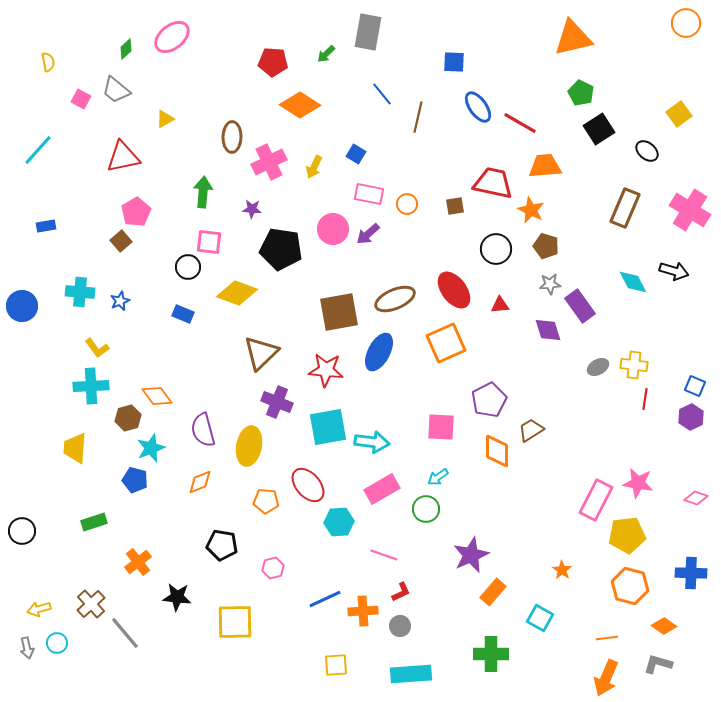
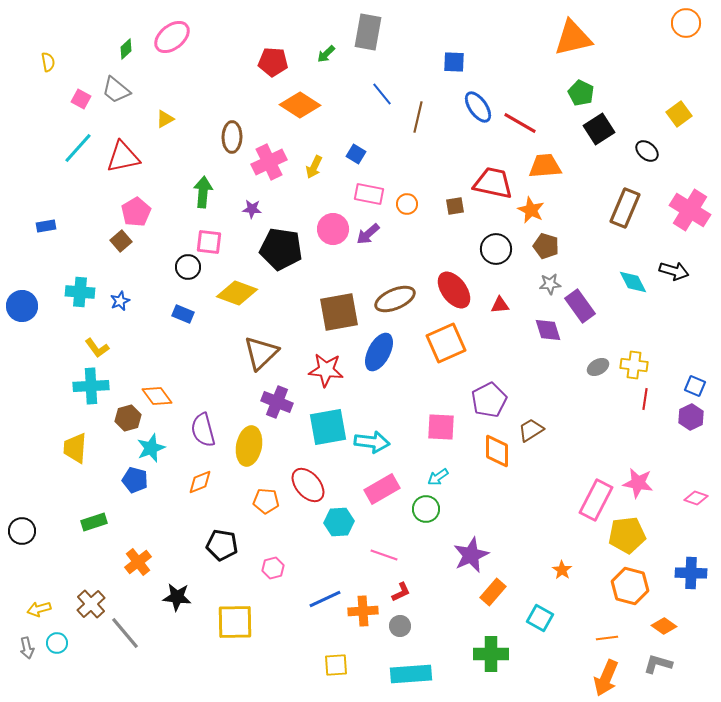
cyan line at (38, 150): moved 40 px right, 2 px up
